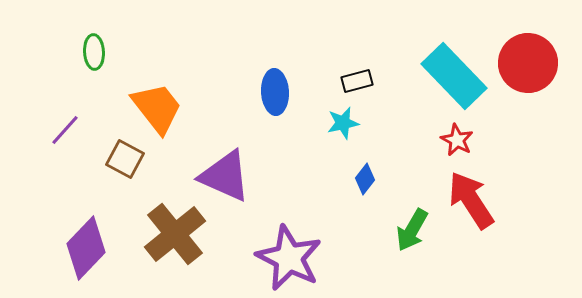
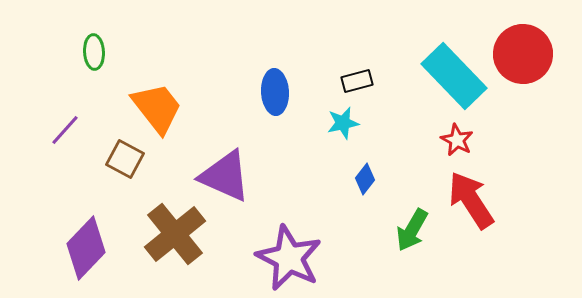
red circle: moved 5 px left, 9 px up
